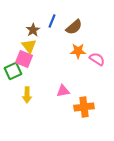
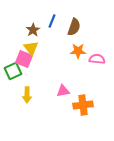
brown semicircle: rotated 30 degrees counterclockwise
yellow triangle: moved 2 px right, 2 px down
pink semicircle: rotated 28 degrees counterclockwise
orange cross: moved 1 px left, 2 px up
